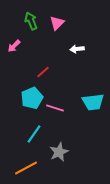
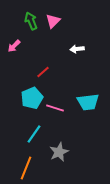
pink triangle: moved 4 px left, 2 px up
cyan trapezoid: moved 5 px left
orange line: rotated 40 degrees counterclockwise
